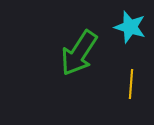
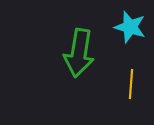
green arrow: rotated 24 degrees counterclockwise
